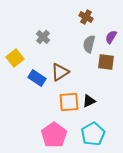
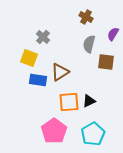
purple semicircle: moved 2 px right, 3 px up
yellow square: moved 14 px right; rotated 30 degrees counterclockwise
blue rectangle: moved 1 px right, 2 px down; rotated 24 degrees counterclockwise
pink pentagon: moved 4 px up
